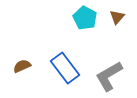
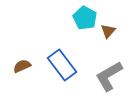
brown triangle: moved 9 px left, 14 px down
blue rectangle: moved 3 px left, 3 px up
